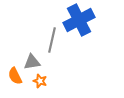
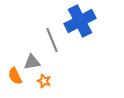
blue cross: moved 1 px right, 1 px down
gray line: rotated 35 degrees counterclockwise
orange star: moved 4 px right
